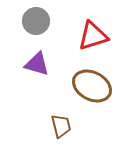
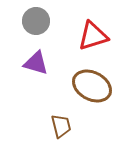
purple triangle: moved 1 px left, 1 px up
